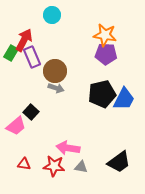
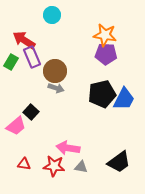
red arrow: rotated 85 degrees counterclockwise
green rectangle: moved 9 px down
